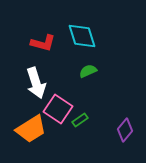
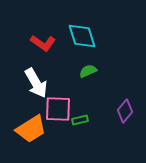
red L-shape: rotated 20 degrees clockwise
white arrow: rotated 12 degrees counterclockwise
pink square: rotated 32 degrees counterclockwise
green rectangle: rotated 21 degrees clockwise
purple diamond: moved 19 px up
